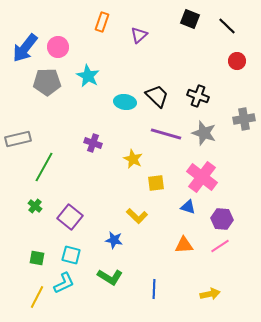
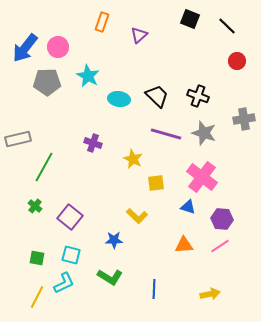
cyan ellipse: moved 6 px left, 3 px up
blue star: rotated 12 degrees counterclockwise
